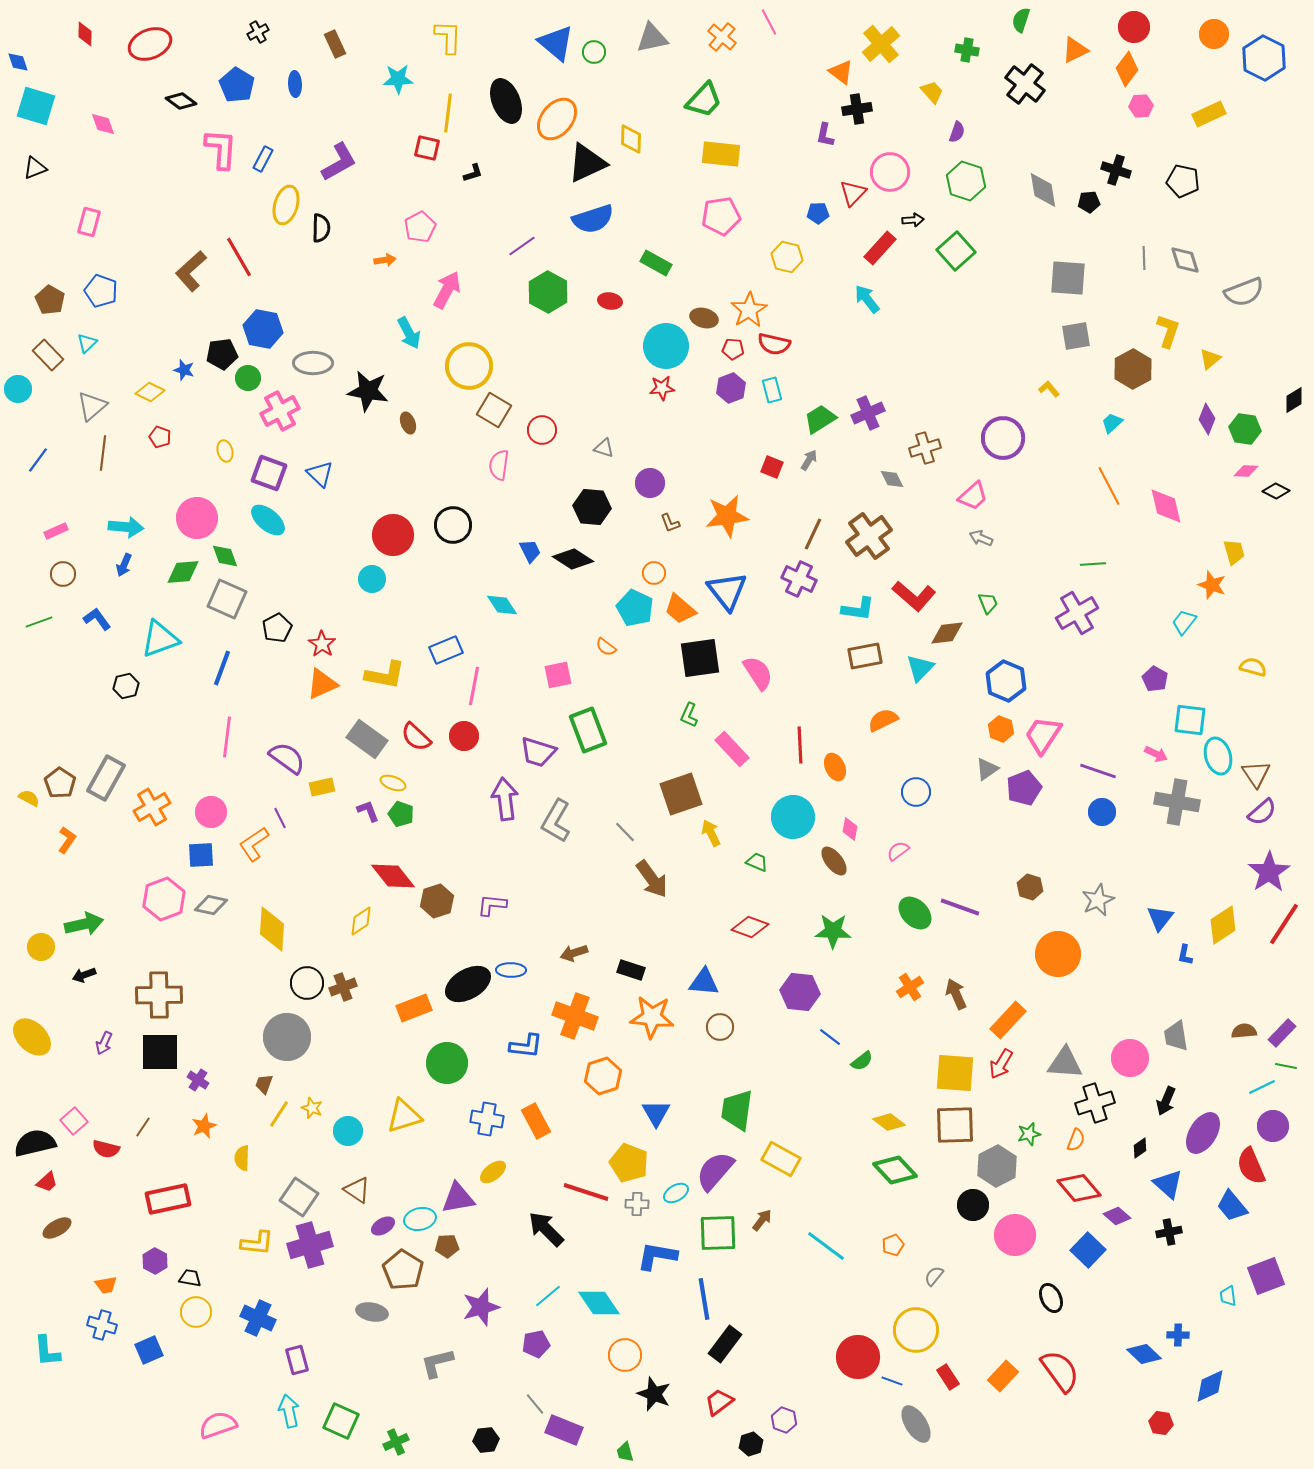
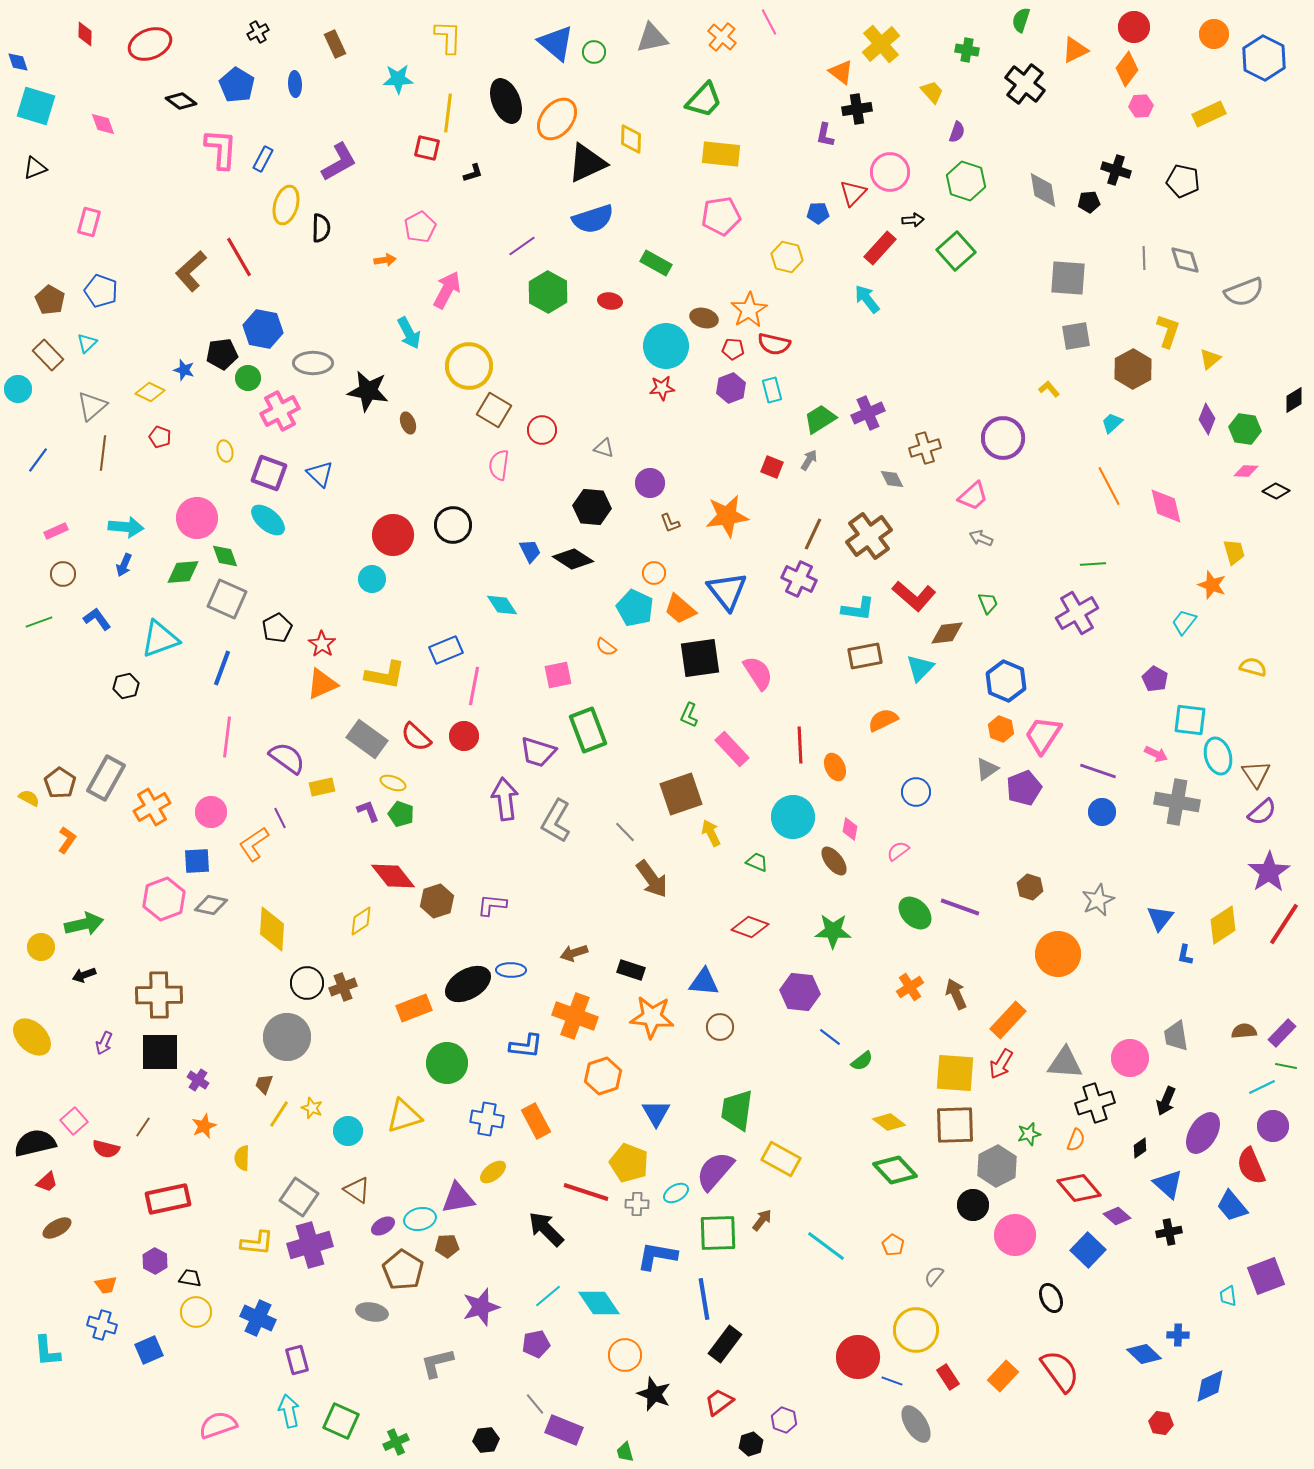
blue square at (201, 855): moved 4 px left, 6 px down
orange pentagon at (893, 1245): rotated 20 degrees counterclockwise
